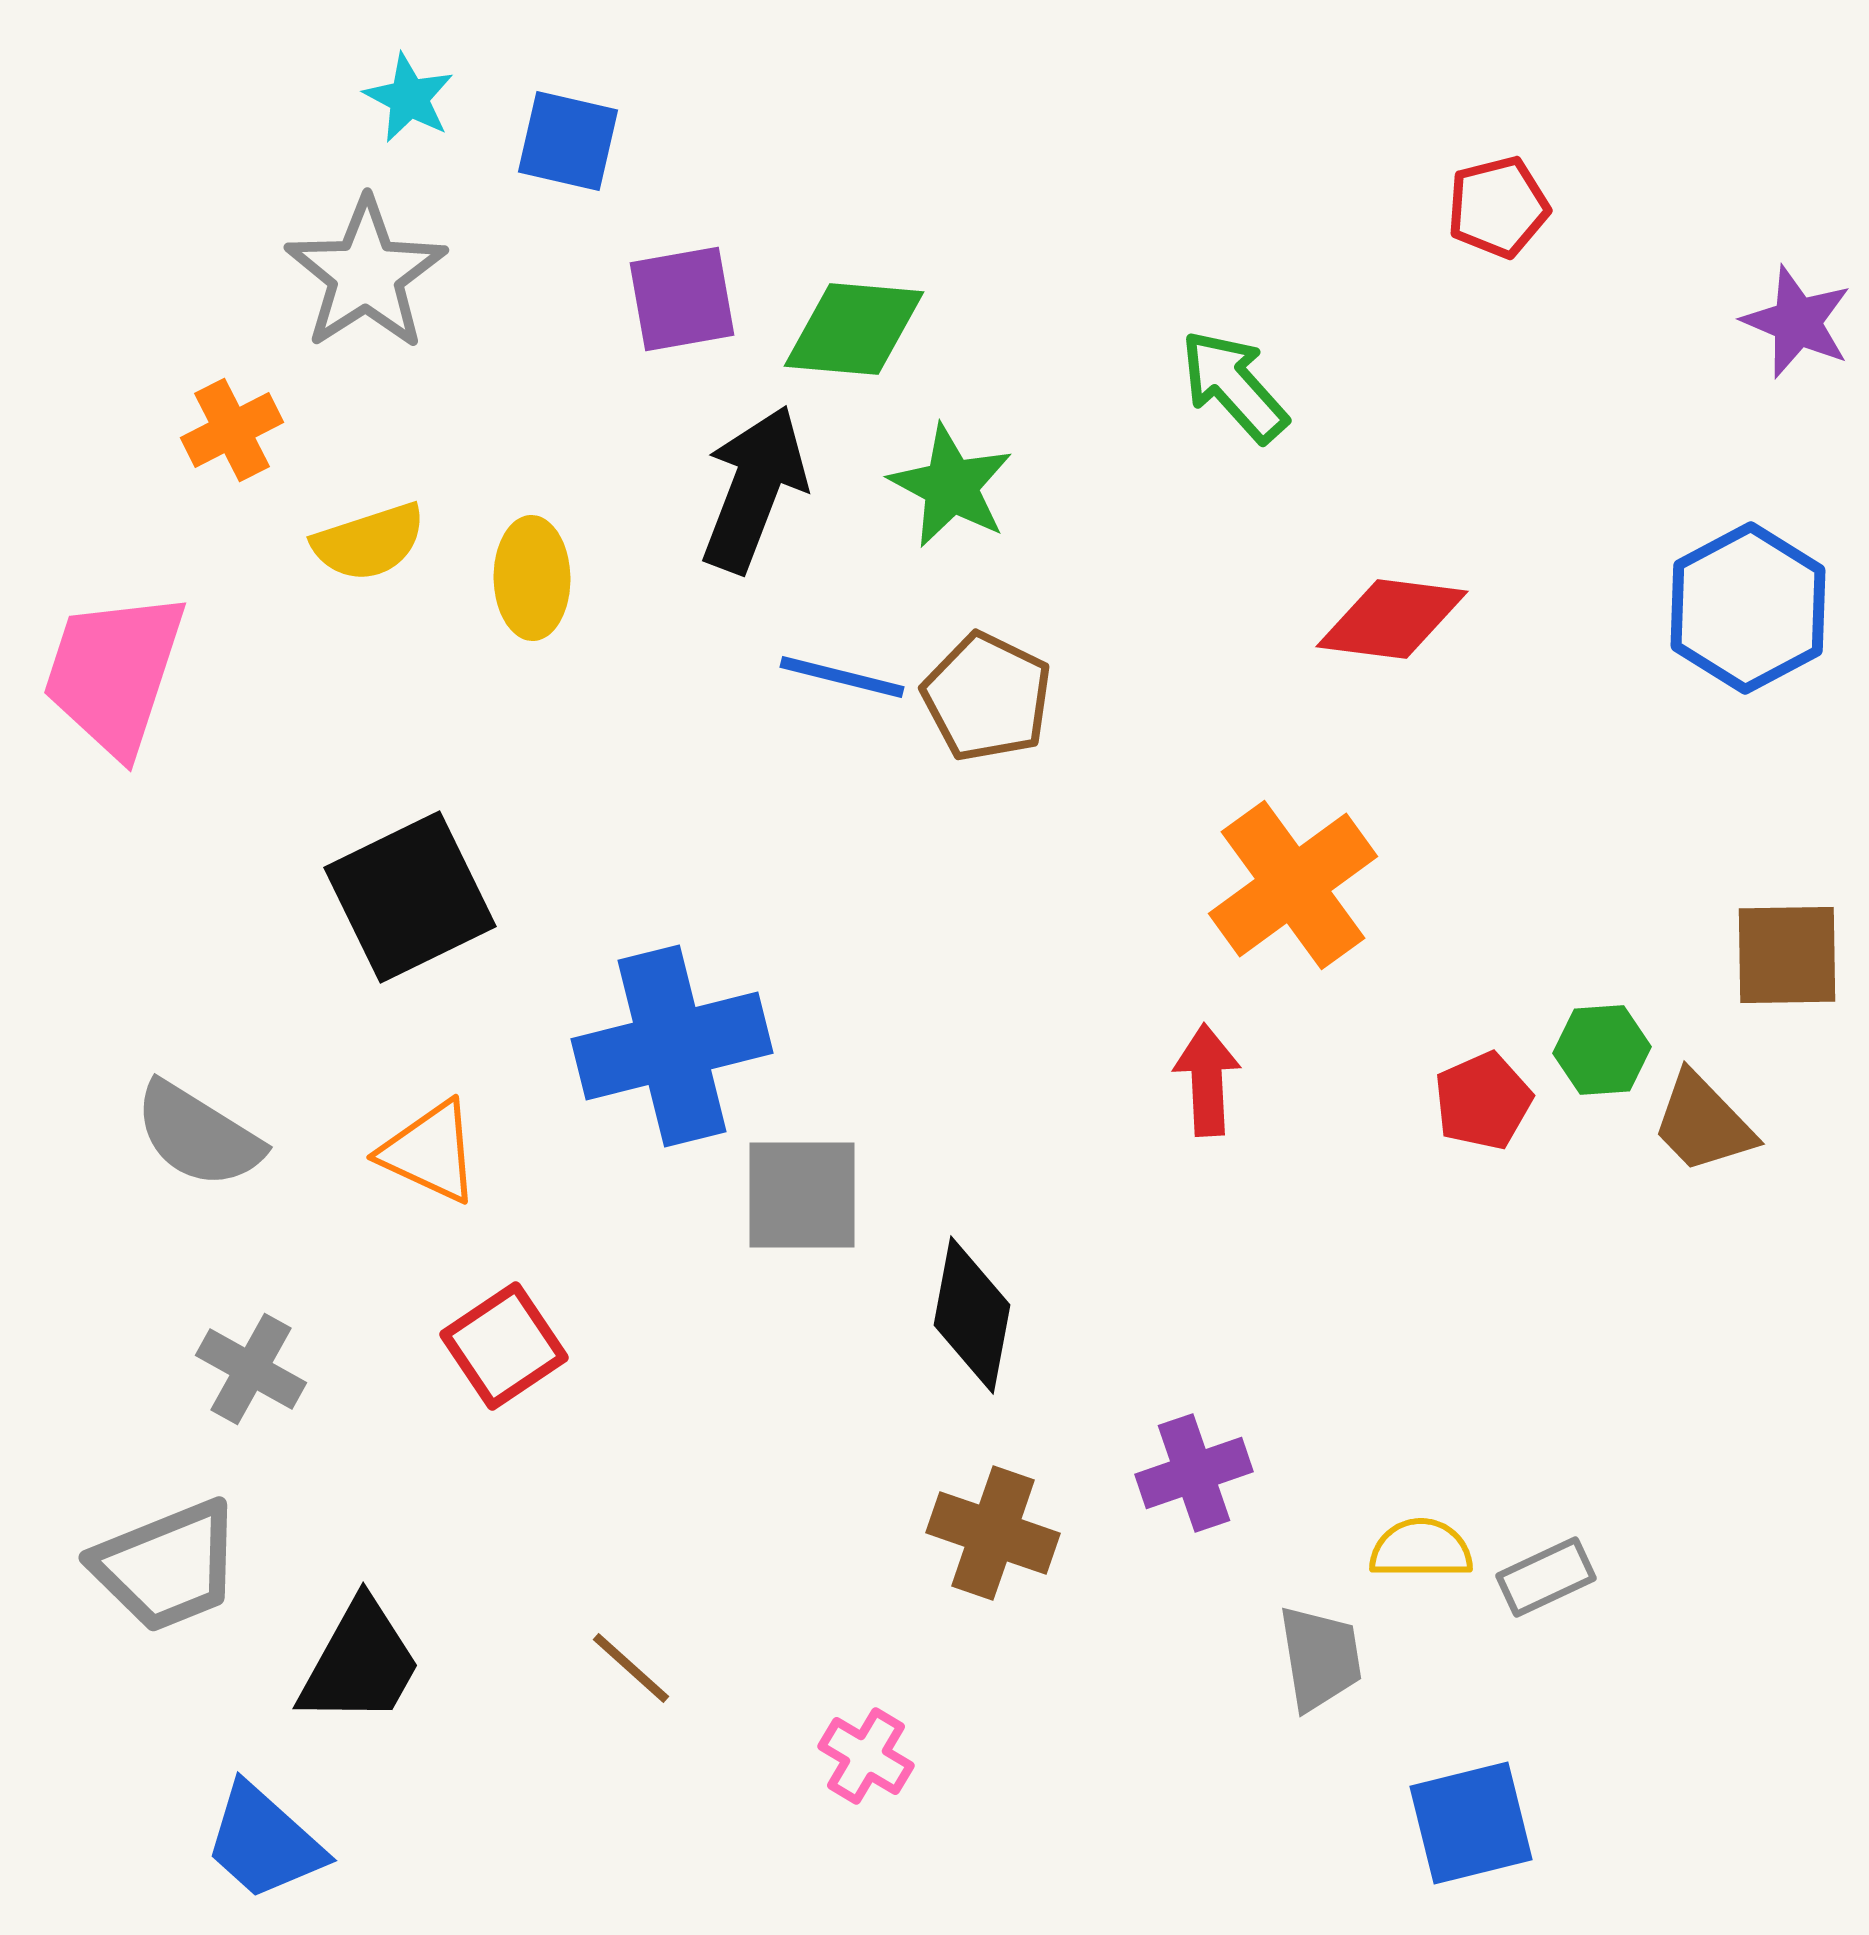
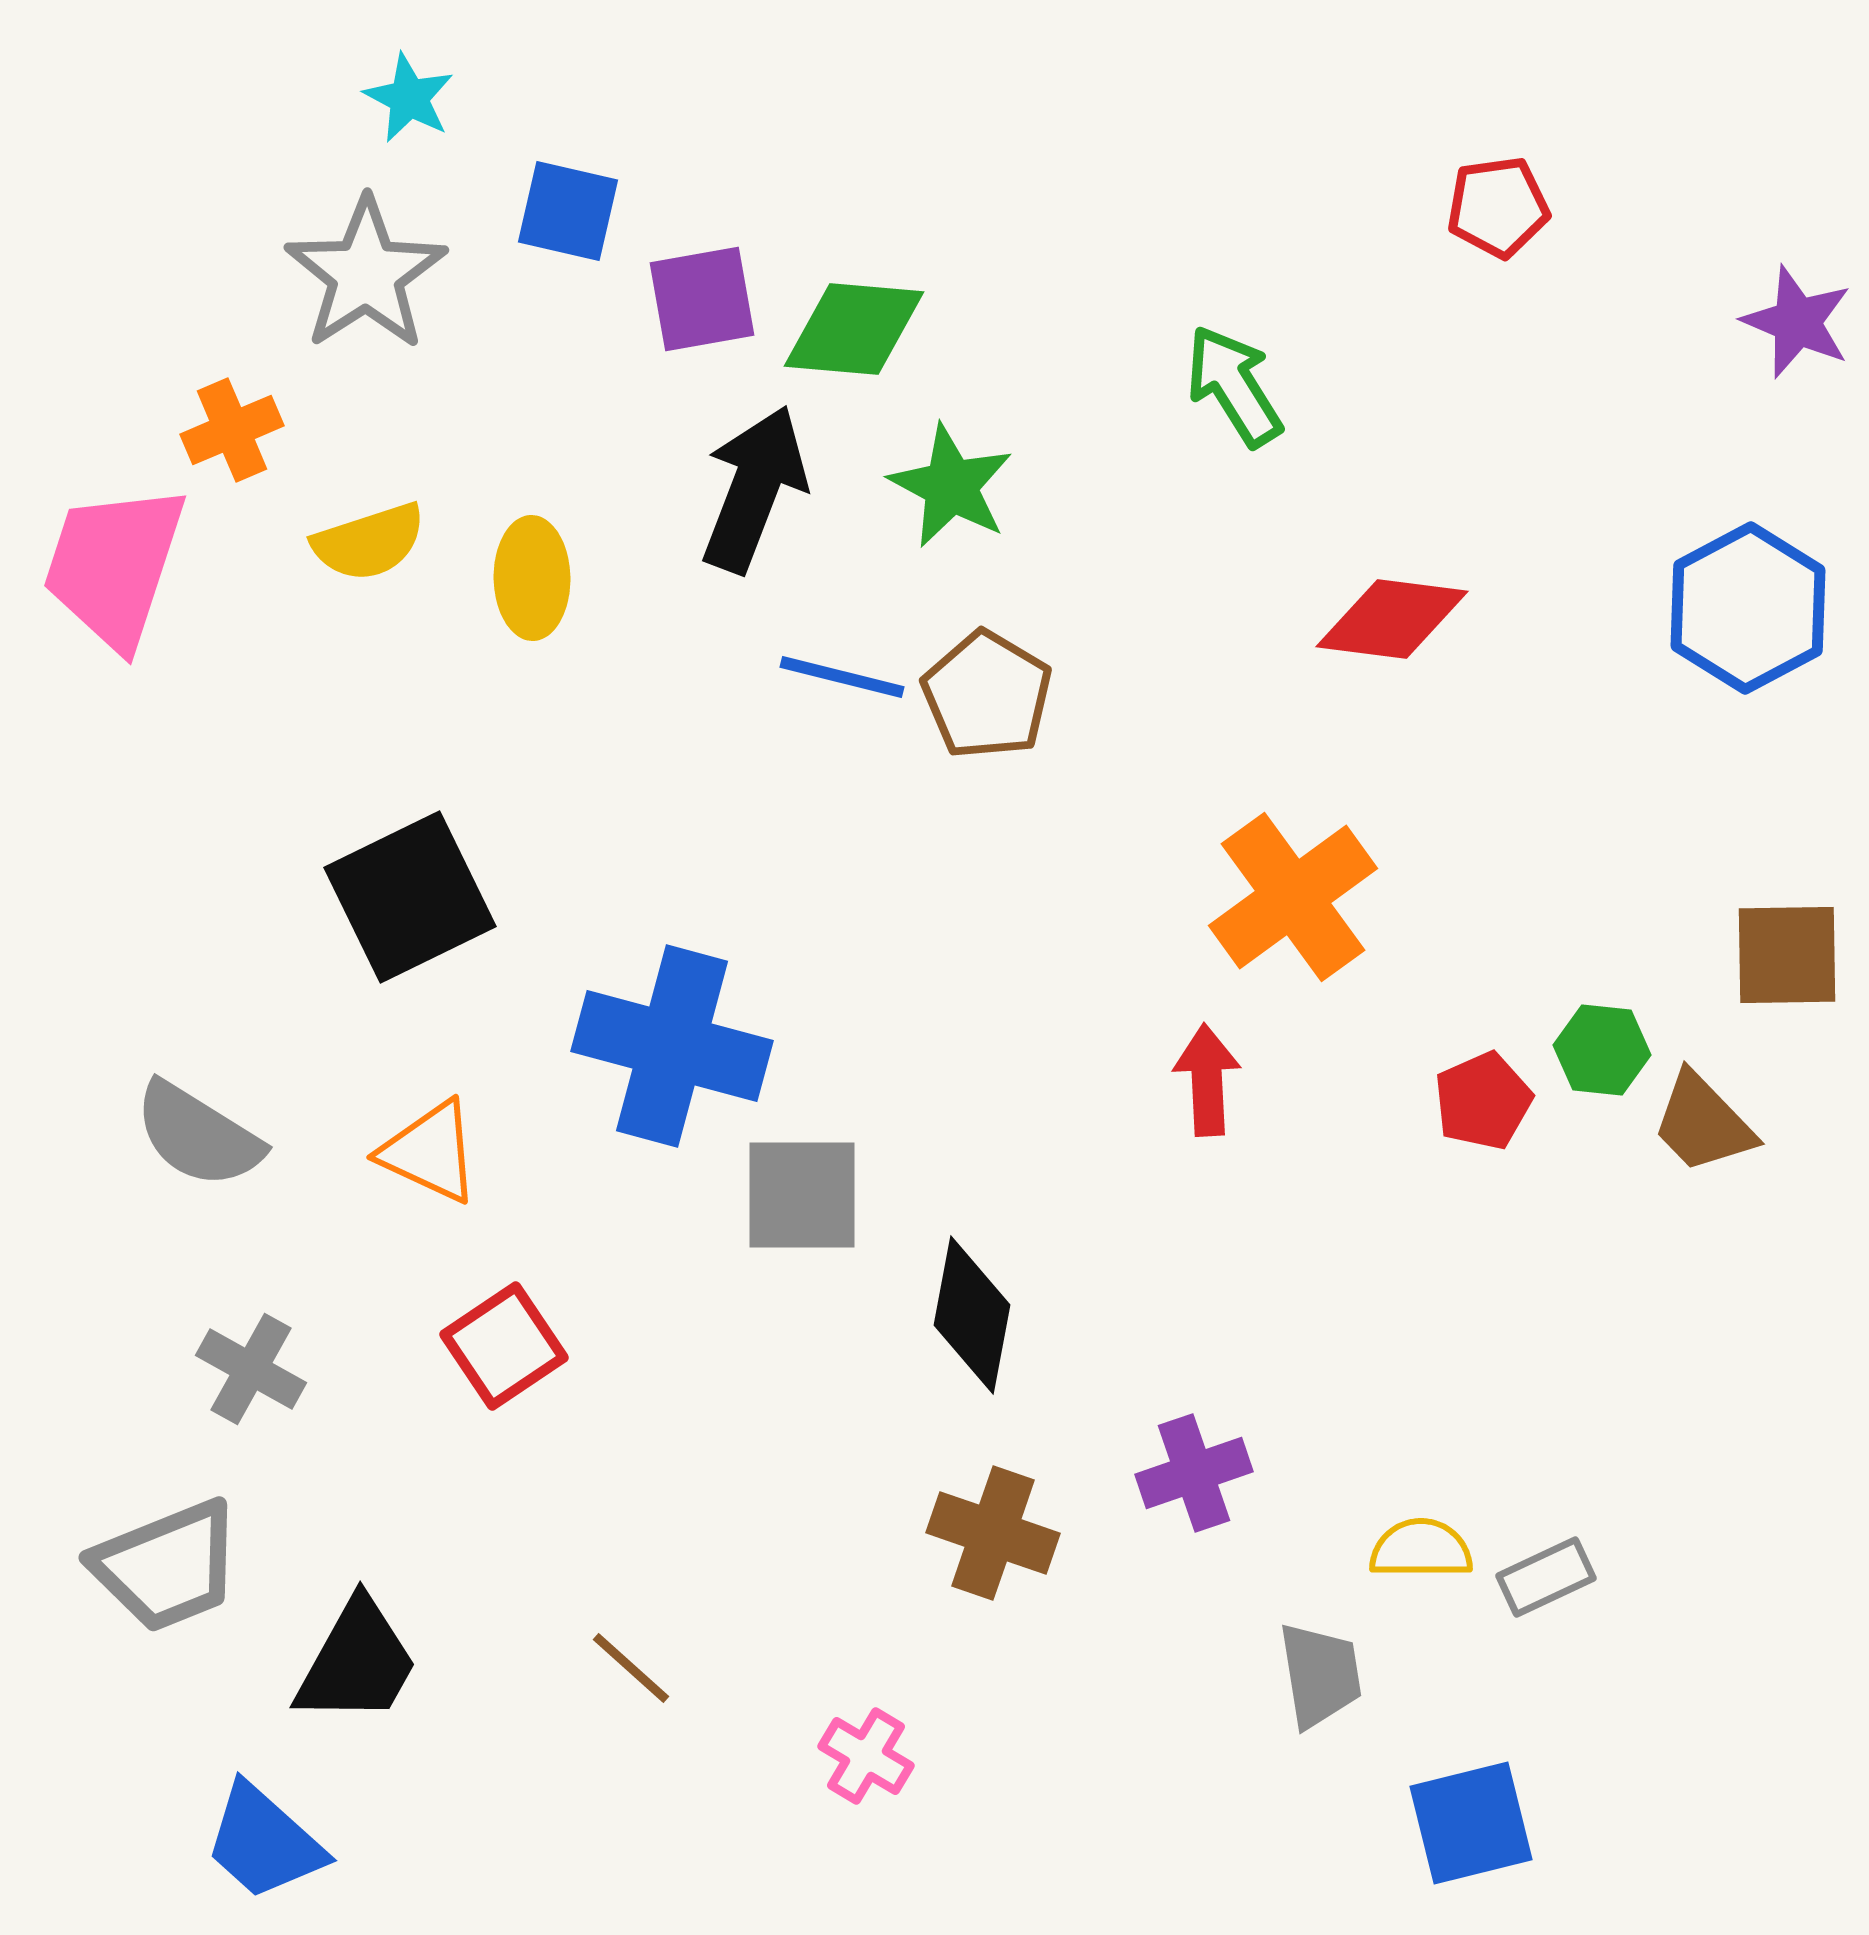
blue square at (568, 141): moved 70 px down
red pentagon at (1498, 207): rotated 6 degrees clockwise
purple square at (682, 299): moved 20 px right
green arrow at (1234, 386): rotated 10 degrees clockwise
orange cross at (232, 430): rotated 4 degrees clockwise
pink trapezoid at (114, 673): moved 107 px up
brown pentagon at (987, 697): moved 2 px up; rotated 5 degrees clockwise
orange cross at (1293, 885): moved 12 px down
blue cross at (672, 1046): rotated 29 degrees clockwise
green hexagon at (1602, 1050): rotated 10 degrees clockwise
gray trapezoid at (1320, 1658): moved 17 px down
black trapezoid at (360, 1663): moved 3 px left, 1 px up
